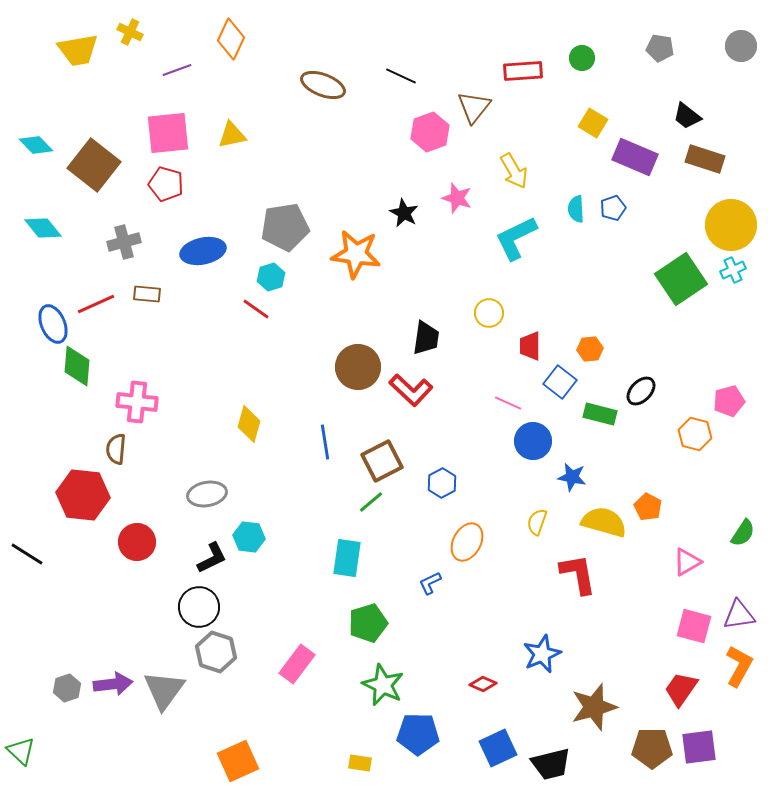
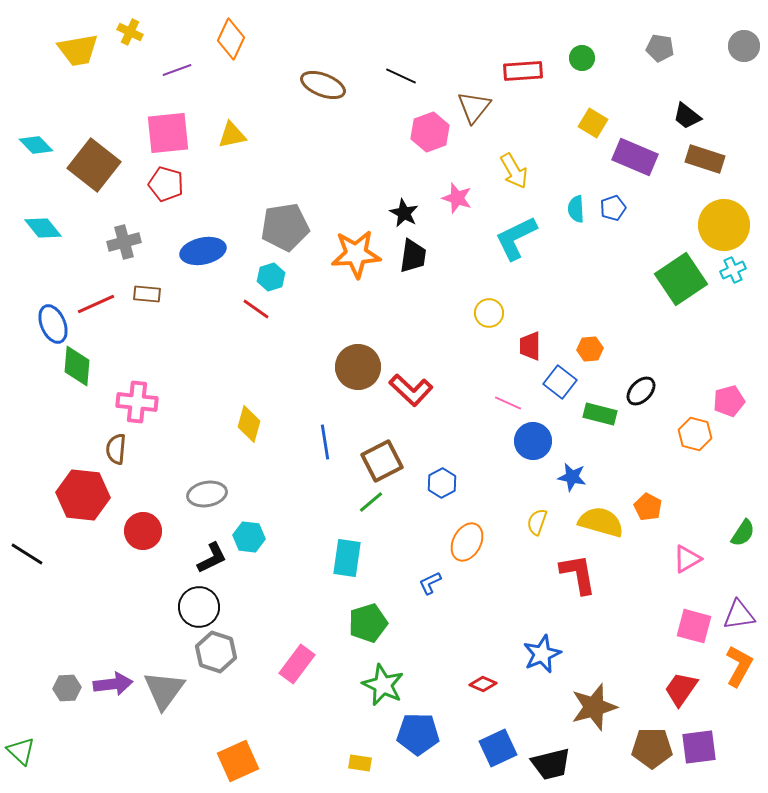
gray circle at (741, 46): moved 3 px right
yellow circle at (731, 225): moved 7 px left
orange star at (356, 254): rotated 12 degrees counterclockwise
black trapezoid at (426, 338): moved 13 px left, 82 px up
yellow semicircle at (604, 522): moved 3 px left
red circle at (137, 542): moved 6 px right, 11 px up
pink triangle at (687, 562): moved 3 px up
gray hexagon at (67, 688): rotated 16 degrees clockwise
